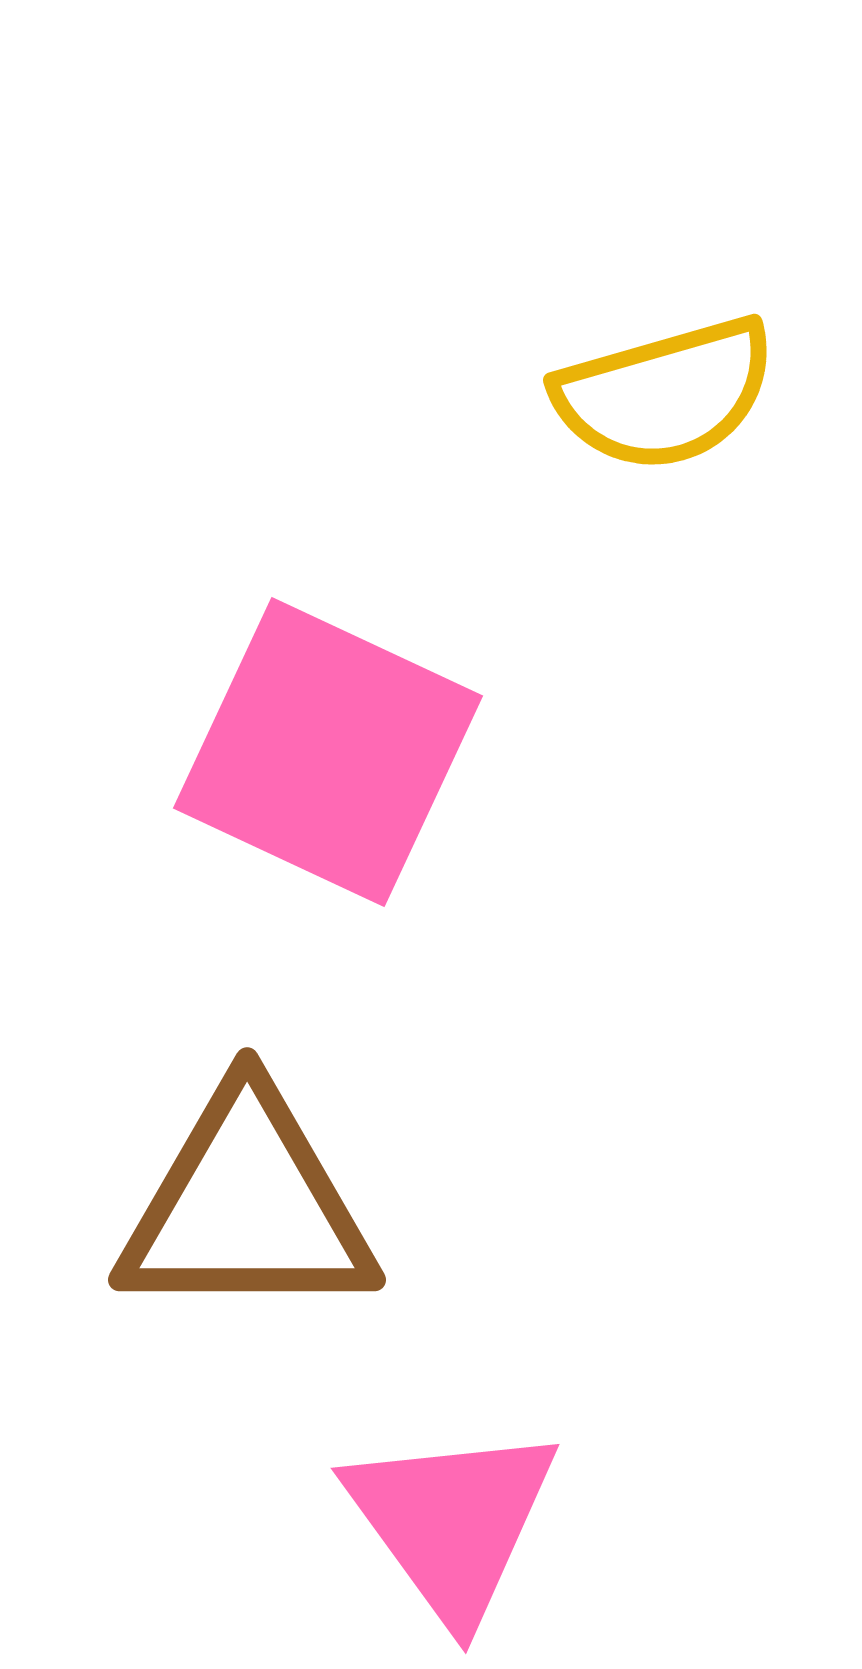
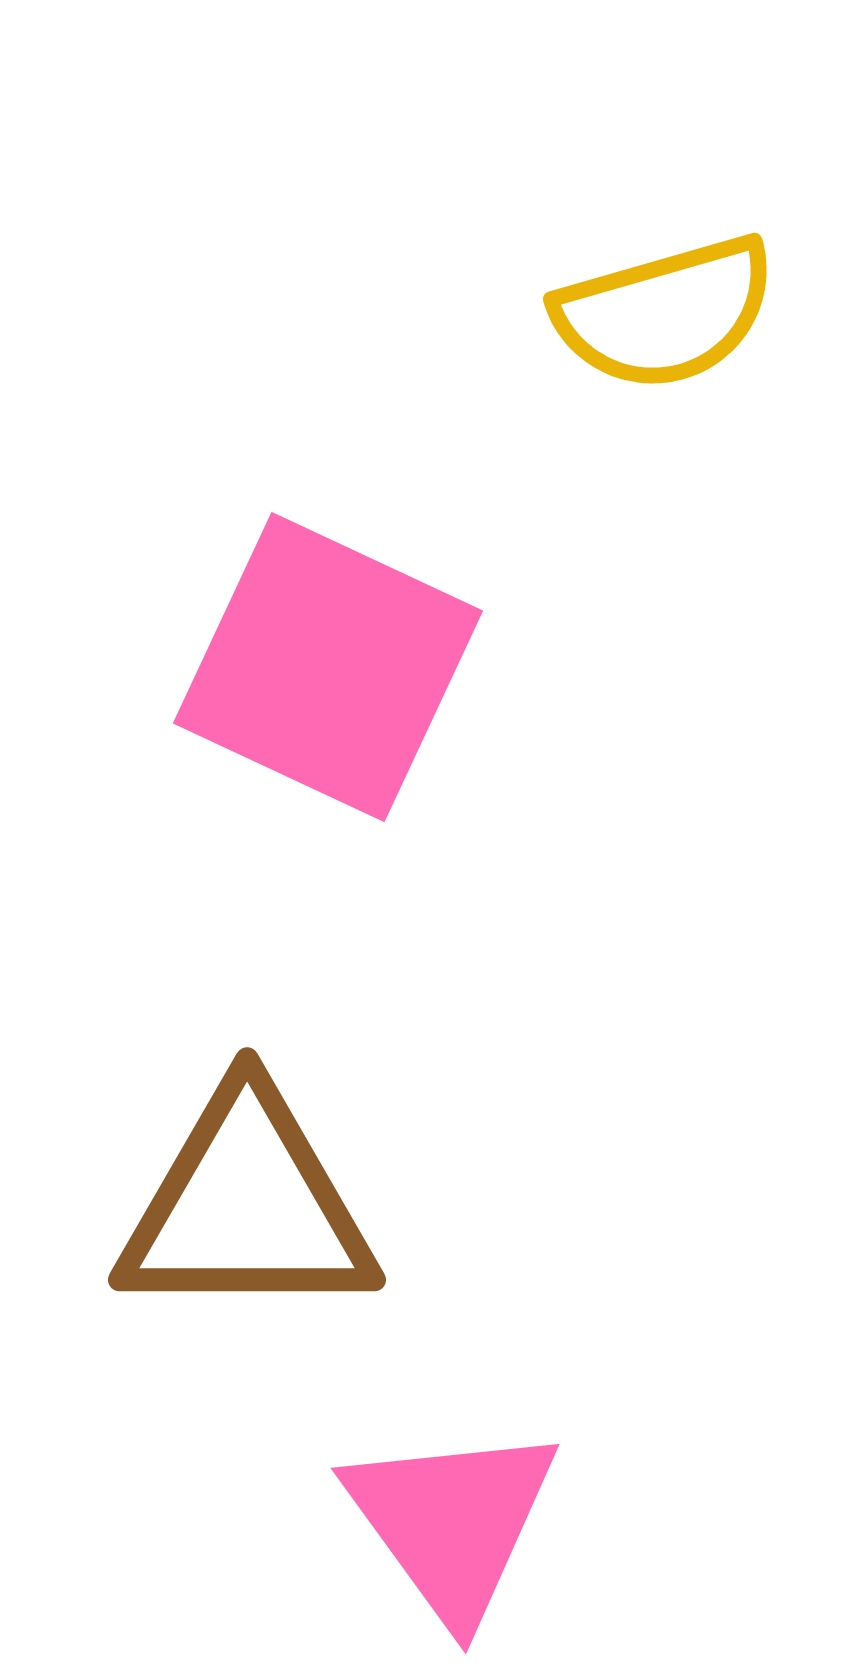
yellow semicircle: moved 81 px up
pink square: moved 85 px up
